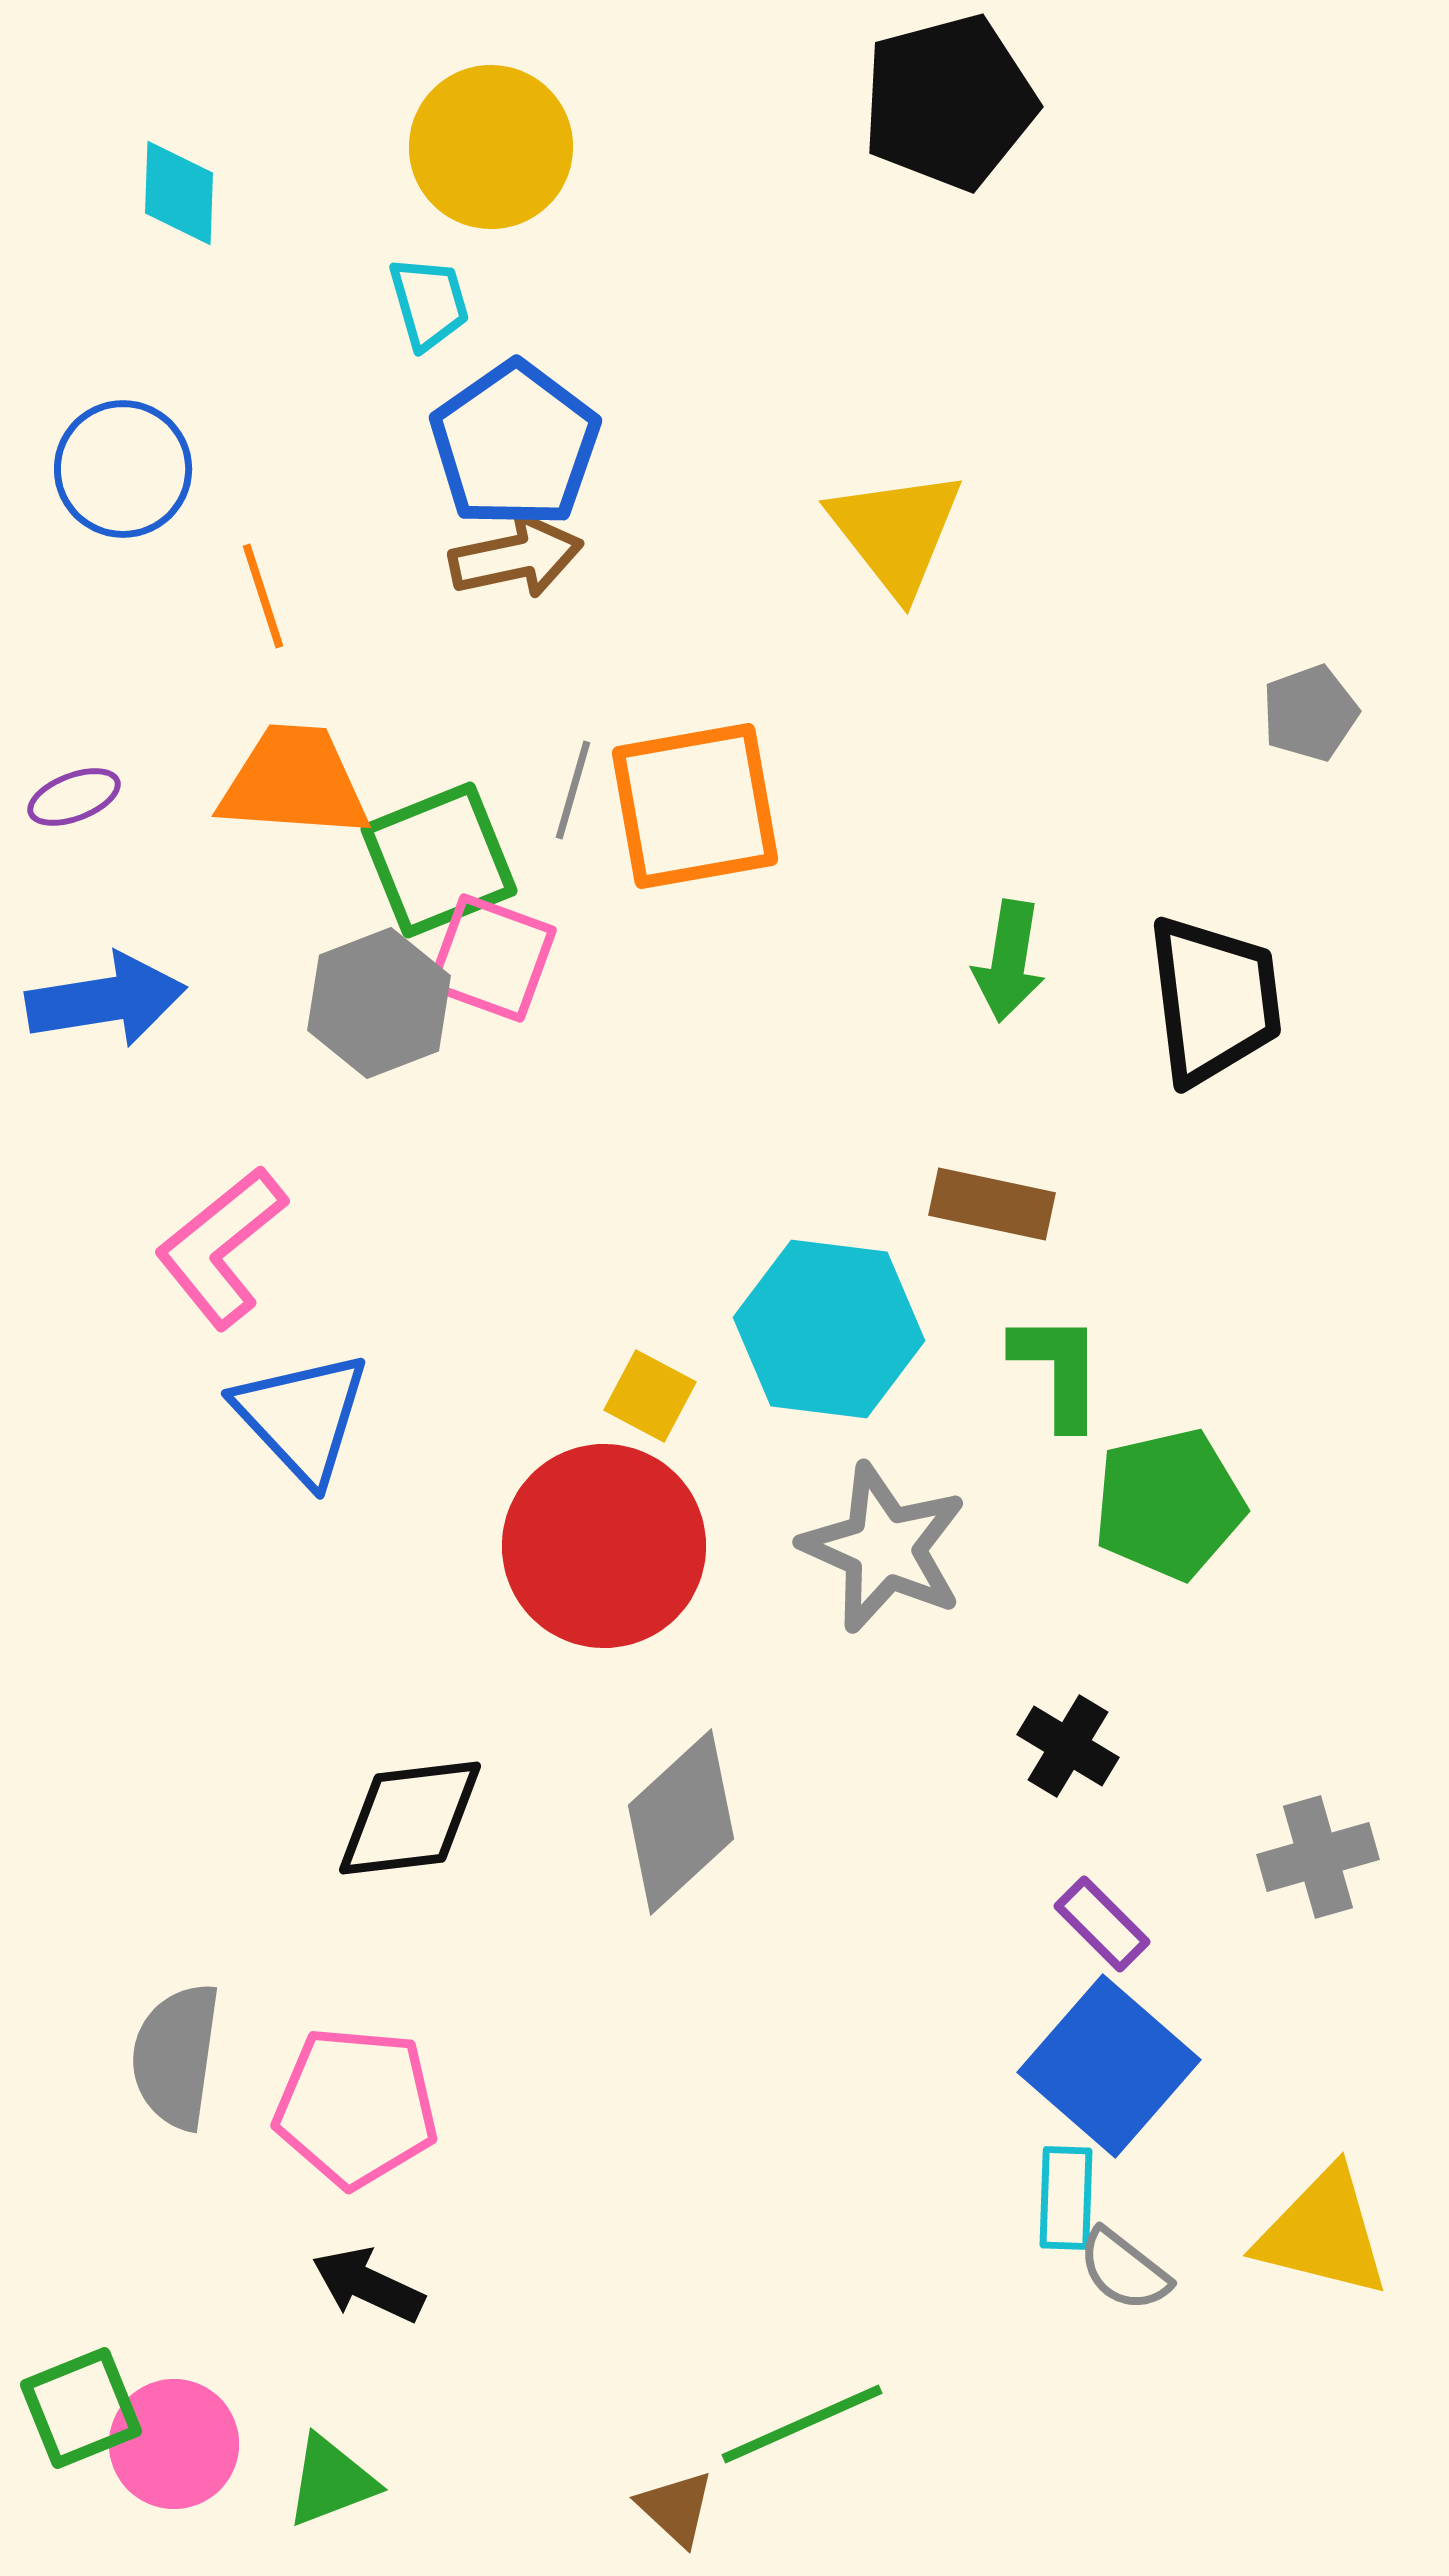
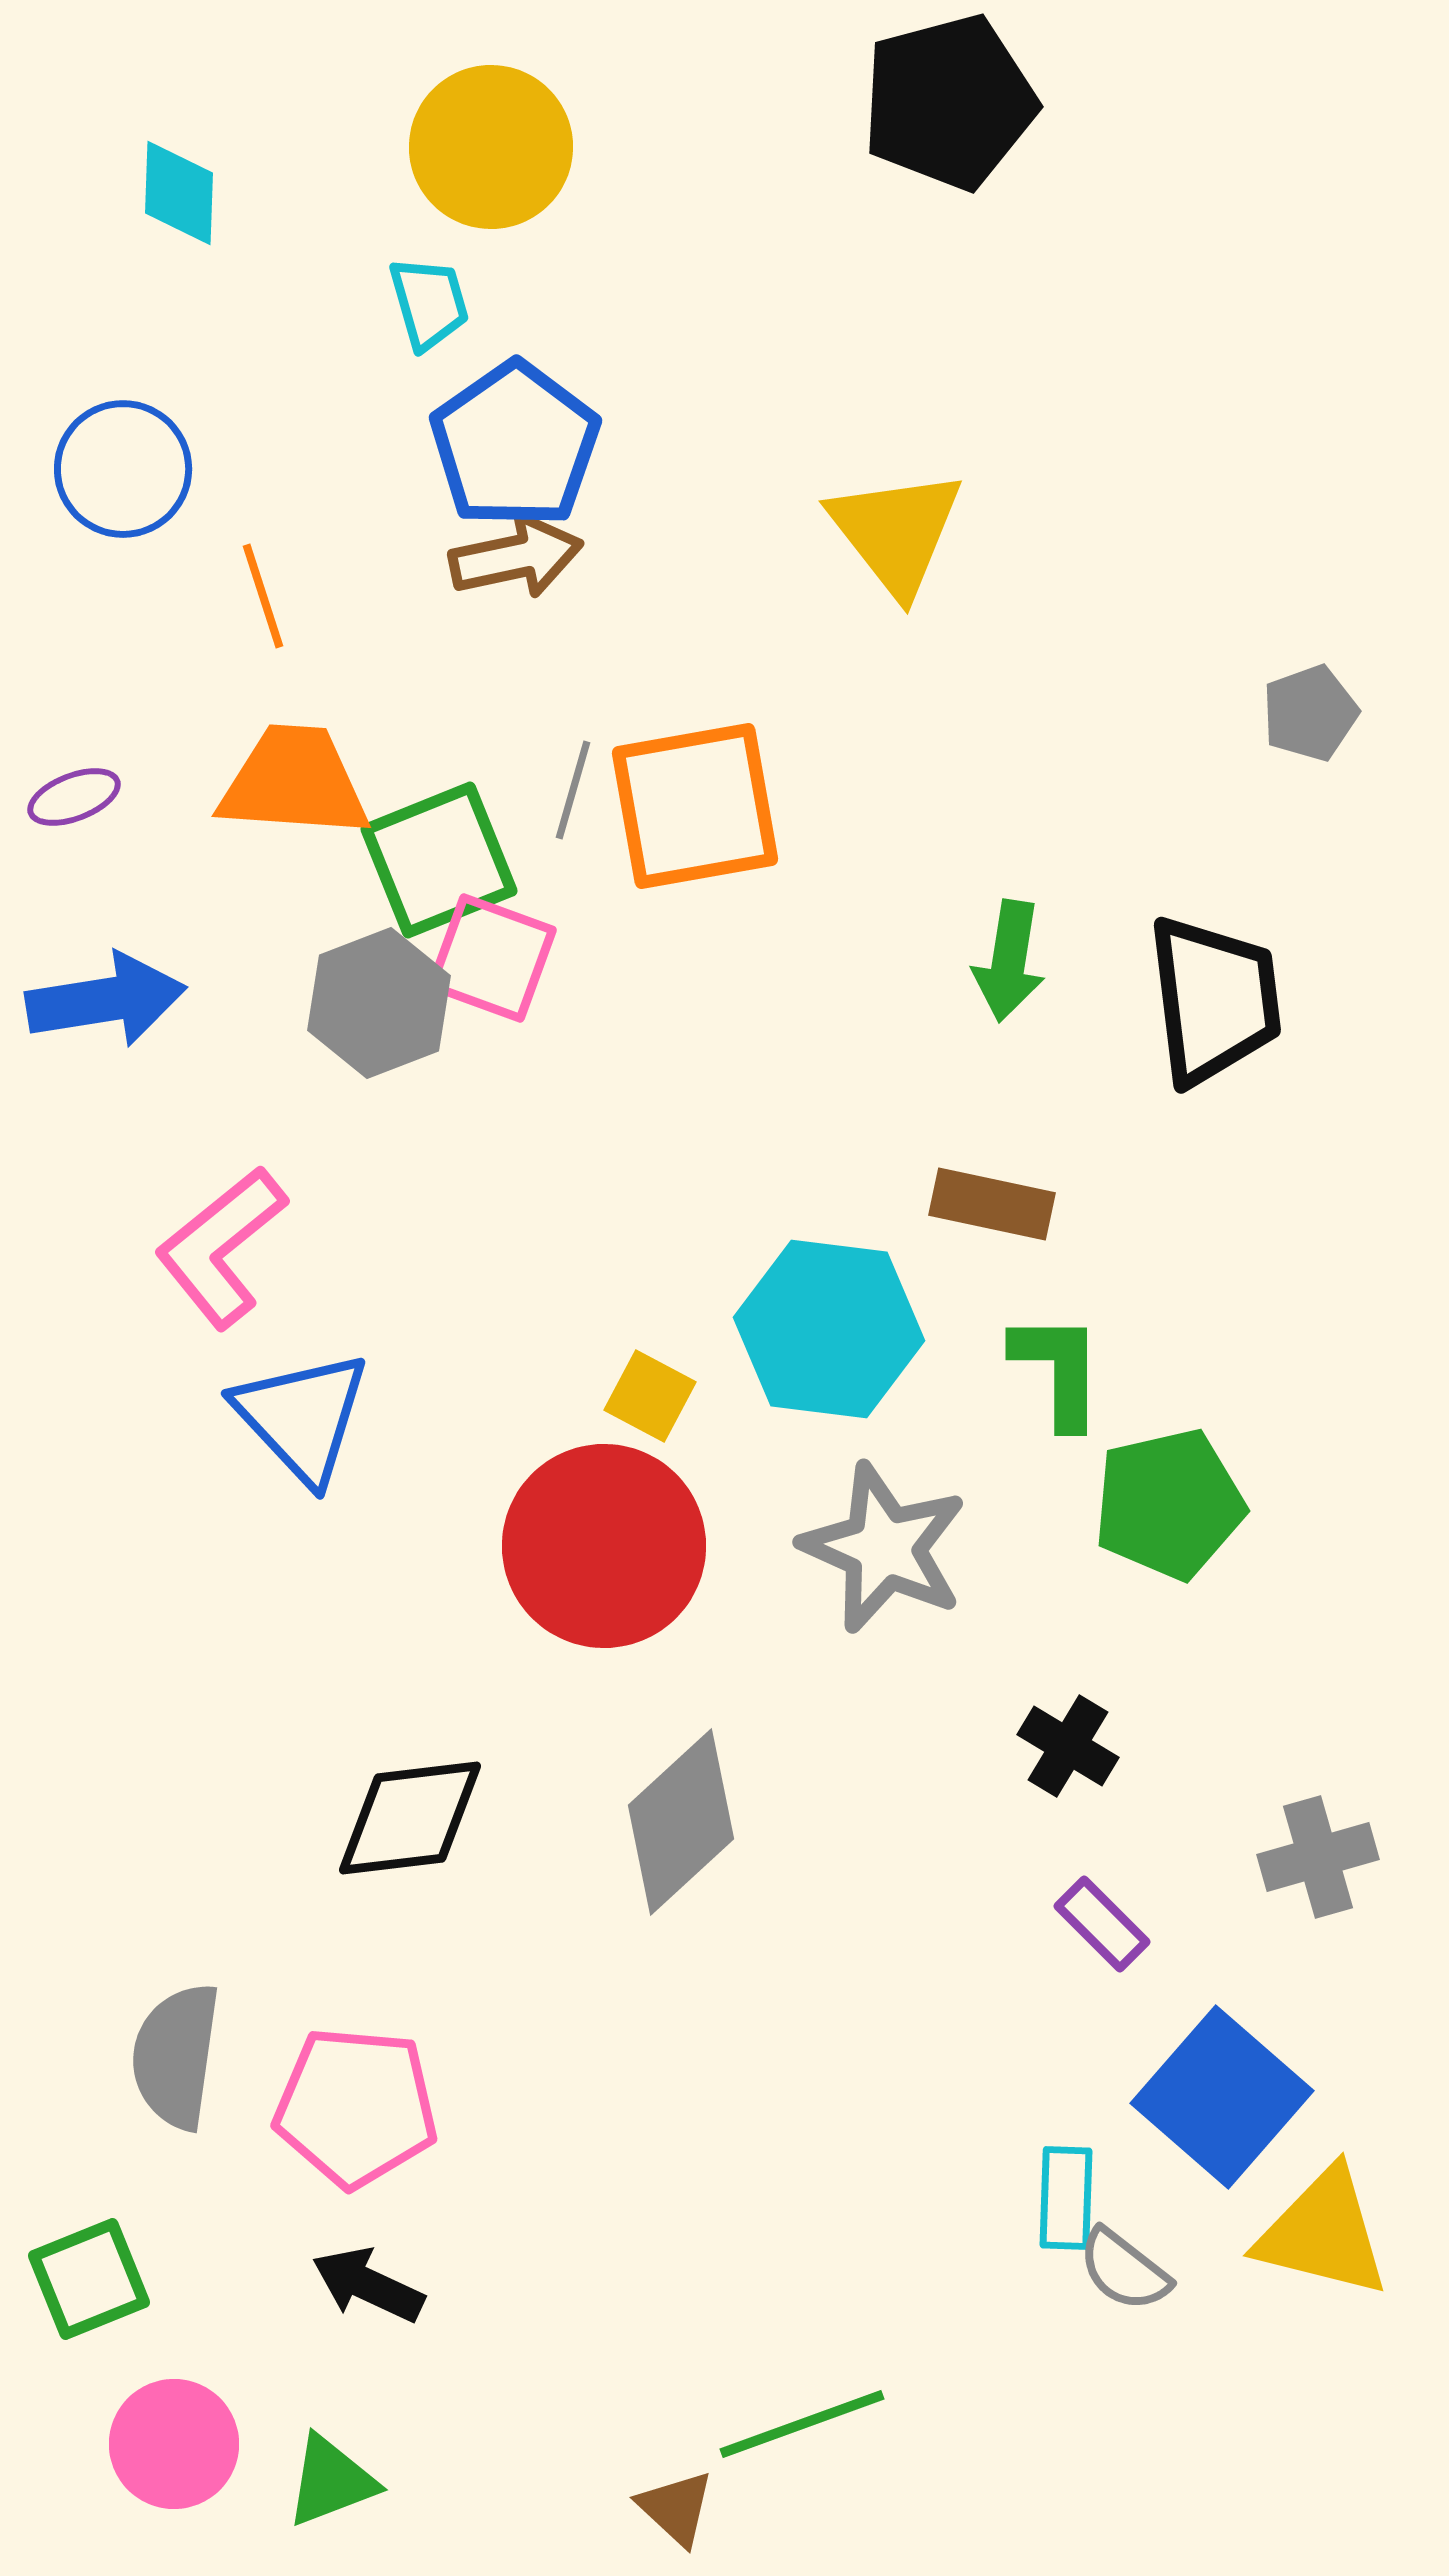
blue square at (1109, 2066): moved 113 px right, 31 px down
green square at (81, 2408): moved 8 px right, 129 px up
green line at (802, 2424): rotated 4 degrees clockwise
